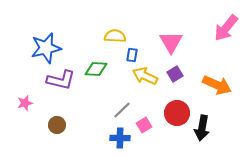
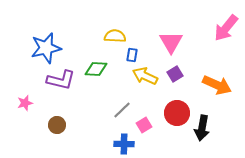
blue cross: moved 4 px right, 6 px down
